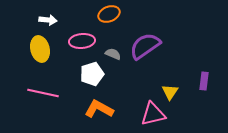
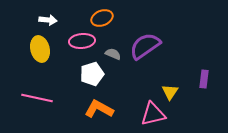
orange ellipse: moved 7 px left, 4 px down
purple rectangle: moved 2 px up
pink line: moved 6 px left, 5 px down
